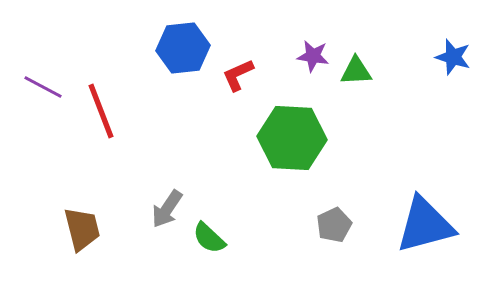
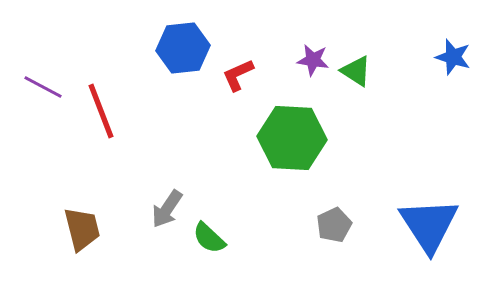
purple star: moved 4 px down
green triangle: rotated 36 degrees clockwise
blue triangle: moved 4 px right; rotated 48 degrees counterclockwise
